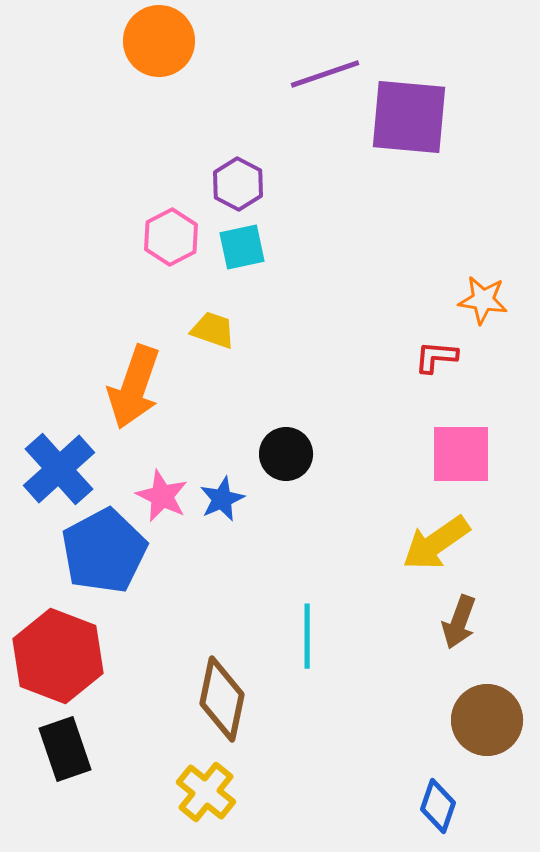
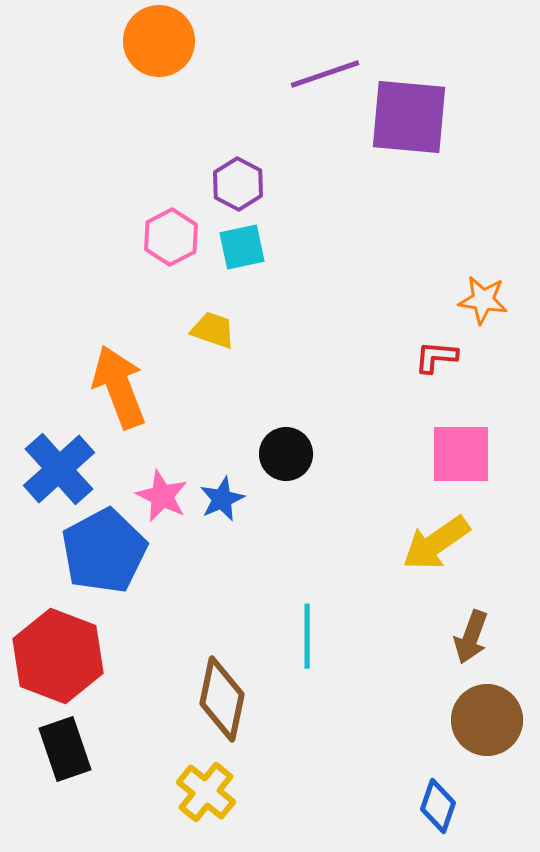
orange arrow: moved 15 px left; rotated 140 degrees clockwise
brown arrow: moved 12 px right, 15 px down
